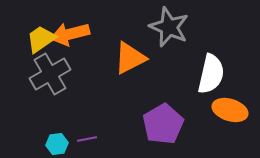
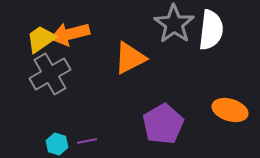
gray star: moved 5 px right, 3 px up; rotated 12 degrees clockwise
white semicircle: moved 44 px up; rotated 6 degrees counterclockwise
purple line: moved 2 px down
cyan hexagon: rotated 25 degrees clockwise
